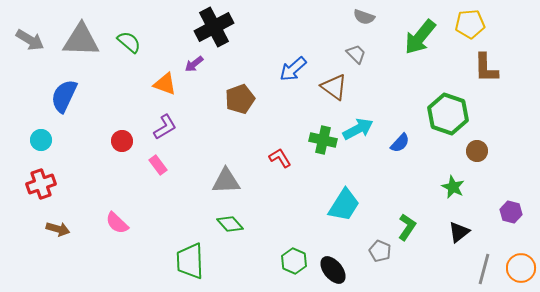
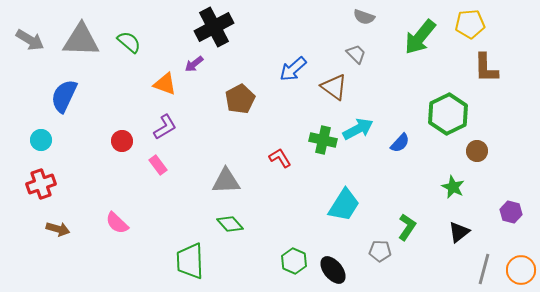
brown pentagon at (240, 99): rotated 8 degrees counterclockwise
green hexagon at (448, 114): rotated 15 degrees clockwise
gray pentagon at (380, 251): rotated 20 degrees counterclockwise
orange circle at (521, 268): moved 2 px down
